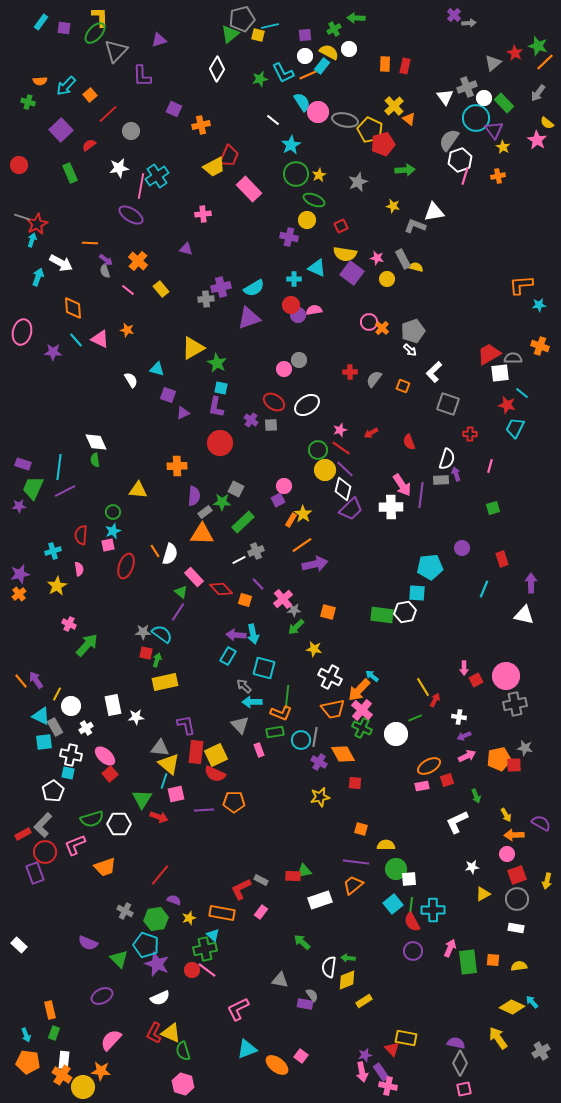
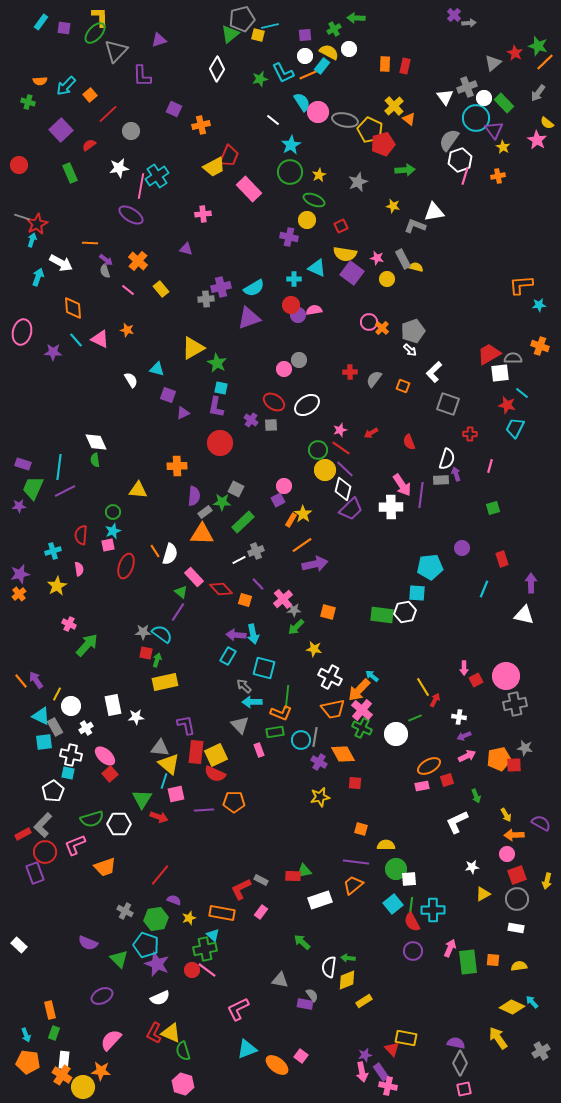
green circle at (296, 174): moved 6 px left, 2 px up
